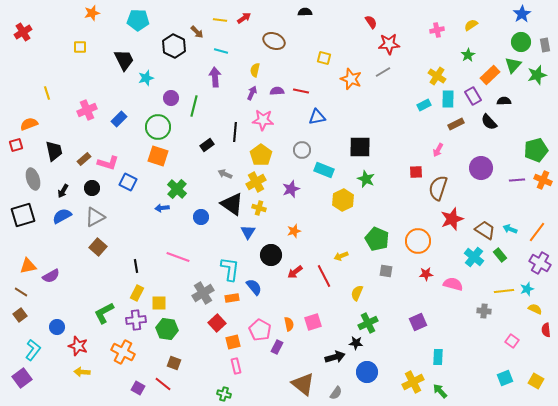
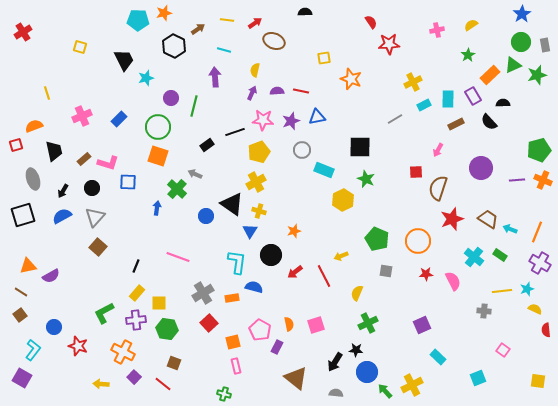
orange star at (92, 13): moved 72 px right
red arrow at (244, 18): moved 11 px right, 5 px down
yellow line at (220, 20): moved 7 px right
brown arrow at (197, 32): moved 1 px right, 3 px up; rotated 80 degrees counterclockwise
yellow square at (80, 47): rotated 16 degrees clockwise
cyan line at (221, 51): moved 3 px right, 1 px up
yellow square at (324, 58): rotated 24 degrees counterclockwise
green triangle at (513, 65): rotated 24 degrees clockwise
gray line at (383, 72): moved 12 px right, 47 px down
yellow cross at (437, 76): moved 24 px left, 6 px down; rotated 30 degrees clockwise
black semicircle at (504, 101): moved 1 px left, 2 px down
pink cross at (87, 110): moved 5 px left, 6 px down
orange semicircle at (29, 124): moved 5 px right, 2 px down
black line at (235, 132): rotated 66 degrees clockwise
green pentagon at (536, 150): moved 3 px right
yellow pentagon at (261, 155): moved 2 px left, 3 px up; rotated 15 degrees clockwise
gray arrow at (225, 174): moved 30 px left
blue square at (128, 182): rotated 24 degrees counterclockwise
purple star at (291, 189): moved 68 px up
blue arrow at (162, 208): moved 5 px left; rotated 104 degrees clockwise
yellow cross at (259, 208): moved 3 px down
gray triangle at (95, 217): rotated 20 degrees counterclockwise
blue circle at (201, 217): moved 5 px right, 1 px up
brown trapezoid at (485, 230): moved 3 px right, 11 px up
blue triangle at (248, 232): moved 2 px right, 1 px up
orange line at (537, 232): rotated 15 degrees counterclockwise
green rectangle at (500, 255): rotated 16 degrees counterclockwise
black line at (136, 266): rotated 32 degrees clockwise
cyan L-shape at (230, 269): moved 7 px right, 7 px up
pink semicircle at (453, 284): moved 3 px up; rotated 48 degrees clockwise
blue semicircle at (254, 287): rotated 36 degrees counterclockwise
yellow line at (504, 291): moved 2 px left
yellow rectangle at (137, 293): rotated 14 degrees clockwise
pink square at (313, 322): moved 3 px right, 3 px down
purple square at (418, 322): moved 4 px right, 3 px down
red square at (217, 323): moved 8 px left
blue circle at (57, 327): moved 3 px left
pink square at (512, 341): moved 9 px left, 9 px down
black star at (356, 343): moved 7 px down
black arrow at (335, 357): moved 5 px down; rotated 138 degrees clockwise
cyan rectangle at (438, 357): rotated 49 degrees counterclockwise
yellow arrow at (82, 372): moved 19 px right, 12 px down
purple square at (22, 378): rotated 24 degrees counterclockwise
cyan square at (505, 378): moved 27 px left
yellow square at (536, 381): moved 2 px right; rotated 21 degrees counterclockwise
yellow cross at (413, 382): moved 1 px left, 3 px down
brown triangle at (303, 384): moved 7 px left, 6 px up
purple square at (138, 388): moved 4 px left, 11 px up; rotated 16 degrees clockwise
green arrow at (440, 391): moved 55 px left
gray semicircle at (336, 393): rotated 120 degrees counterclockwise
